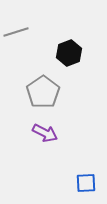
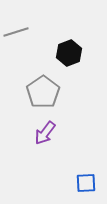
purple arrow: rotated 100 degrees clockwise
